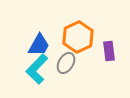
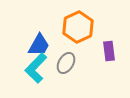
orange hexagon: moved 10 px up
cyan L-shape: moved 1 px left, 1 px up
